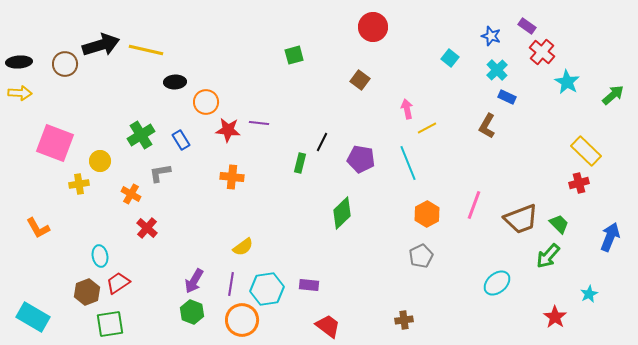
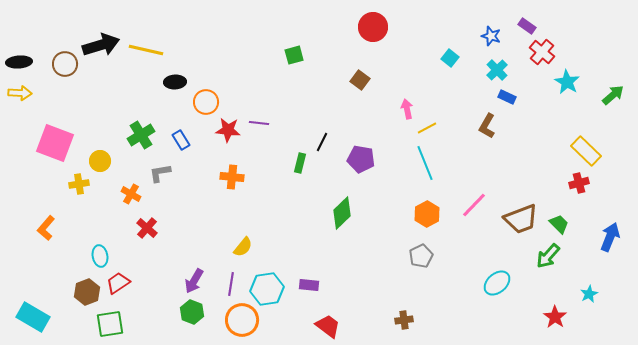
cyan line at (408, 163): moved 17 px right
pink line at (474, 205): rotated 24 degrees clockwise
orange L-shape at (38, 228): moved 8 px right; rotated 70 degrees clockwise
yellow semicircle at (243, 247): rotated 15 degrees counterclockwise
